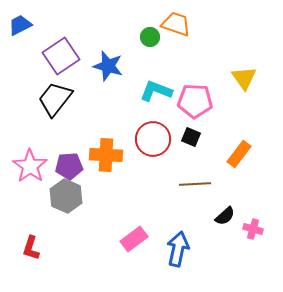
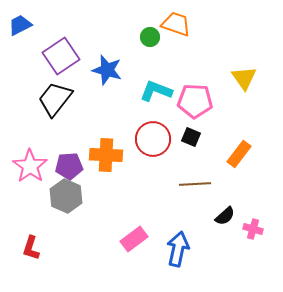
blue star: moved 1 px left, 4 px down
